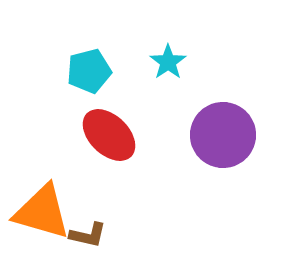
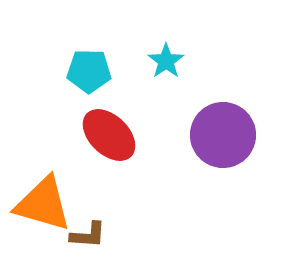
cyan star: moved 2 px left, 1 px up
cyan pentagon: rotated 15 degrees clockwise
orange triangle: moved 1 px right, 8 px up
brown L-shape: rotated 9 degrees counterclockwise
